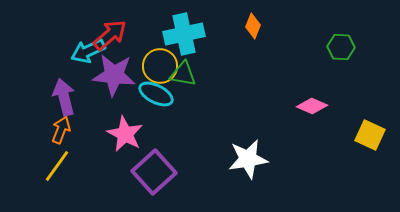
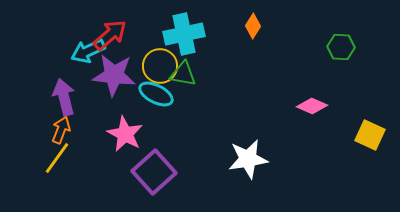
orange diamond: rotated 10 degrees clockwise
yellow line: moved 8 px up
